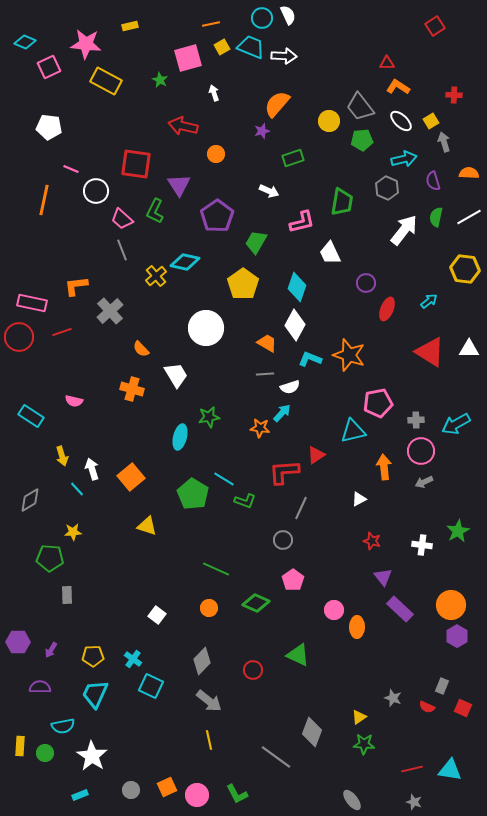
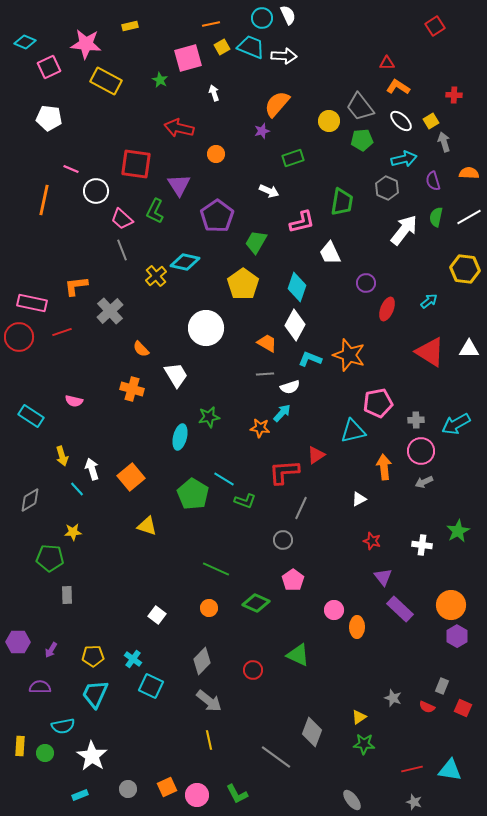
red arrow at (183, 126): moved 4 px left, 2 px down
white pentagon at (49, 127): moved 9 px up
gray circle at (131, 790): moved 3 px left, 1 px up
